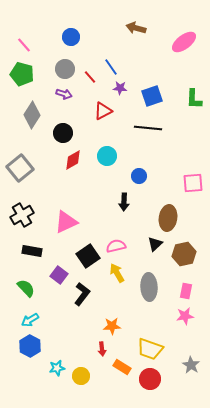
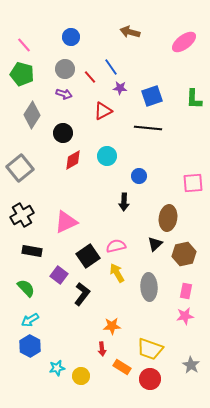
brown arrow at (136, 28): moved 6 px left, 4 px down
